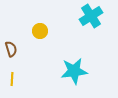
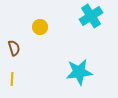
yellow circle: moved 4 px up
brown semicircle: moved 3 px right, 1 px up
cyan star: moved 5 px right, 1 px down
